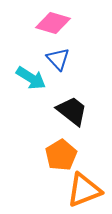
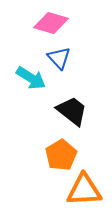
pink diamond: moved 2 px left
blue triangle: moved 1 px right, 1 px up
orange triangle: rotated 18 degrees clockwise
